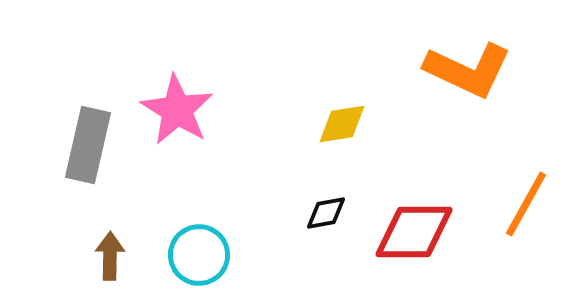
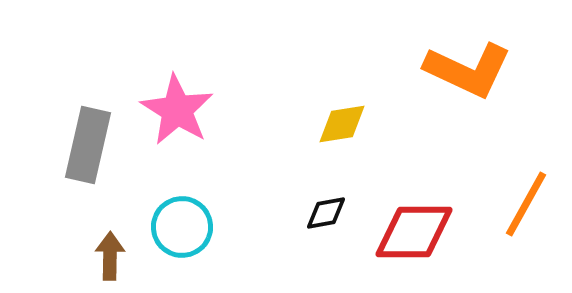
cyan circle: moved 17 px left, 28 px up
